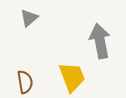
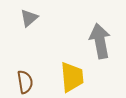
yellow trapezoid: rotated 16 degrees clockwise
